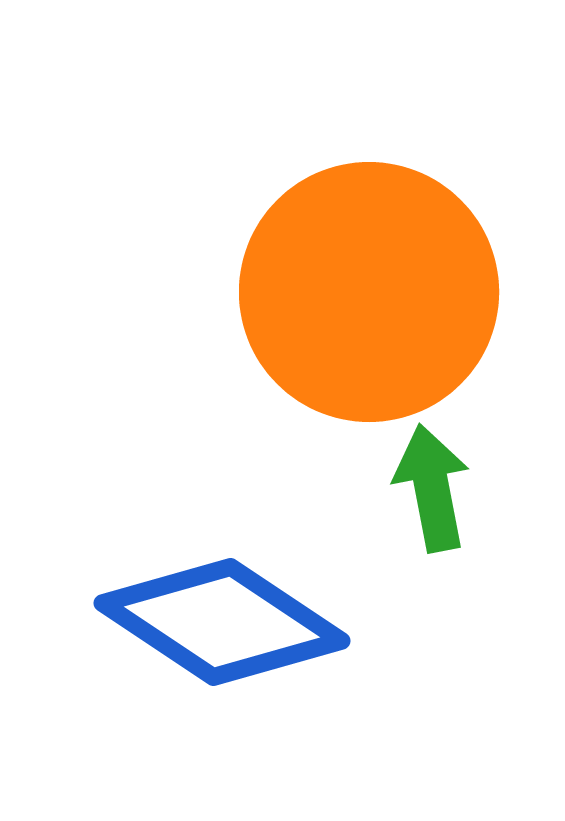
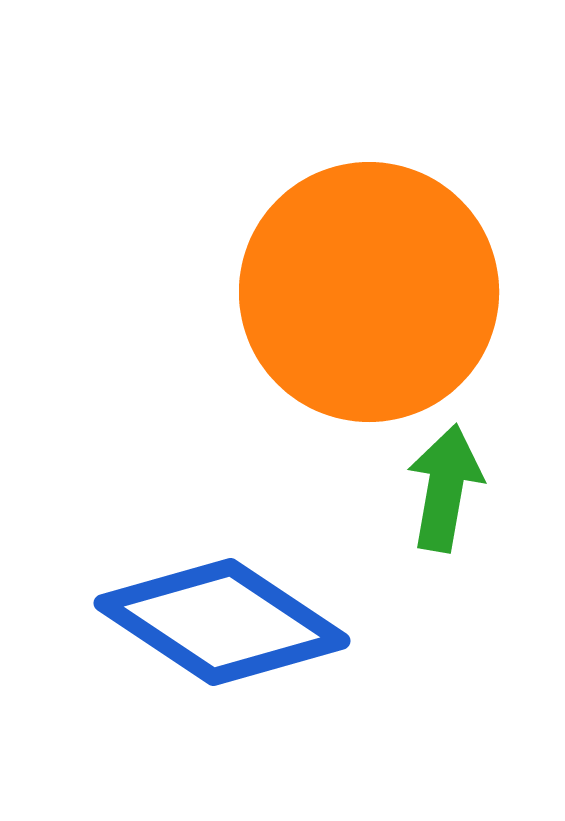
green arrow: moved 13 px right; rotated 21 degrees clockwise
